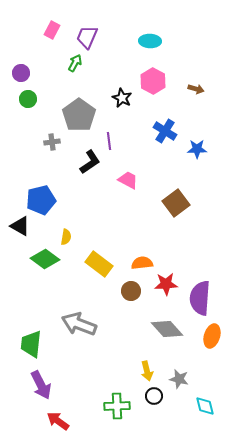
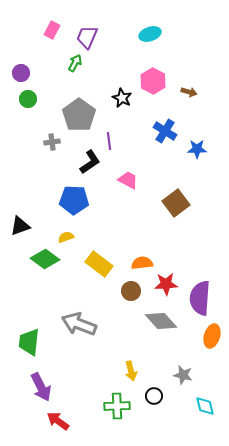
cyan ellipse: moved 7 px up; rotated 20 degrees counterclockwise
brown arrow: moved 7 px left, 3 px down
blue pentagon: moved 33 px right; rotated 16 degrees clockwise
black triangle: rotated 50 degrees counterclockwise
yellow semicircle: rotated 119 degrees counterclockwise
gray diamond: moved 6 px left, 8 px up
green trapezoid: moved 2 px left, 2 px up
yellow arrow: moved 16 px left
gray star: moved 4 px right, 4 px up
purple arrow: moved 2 px down
